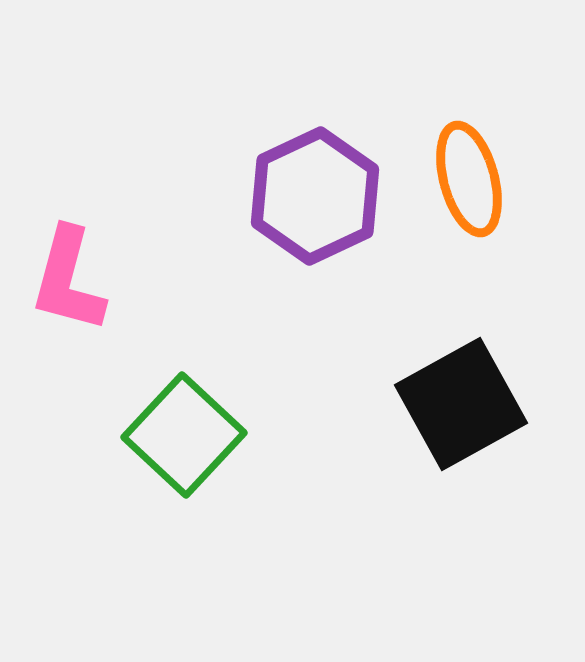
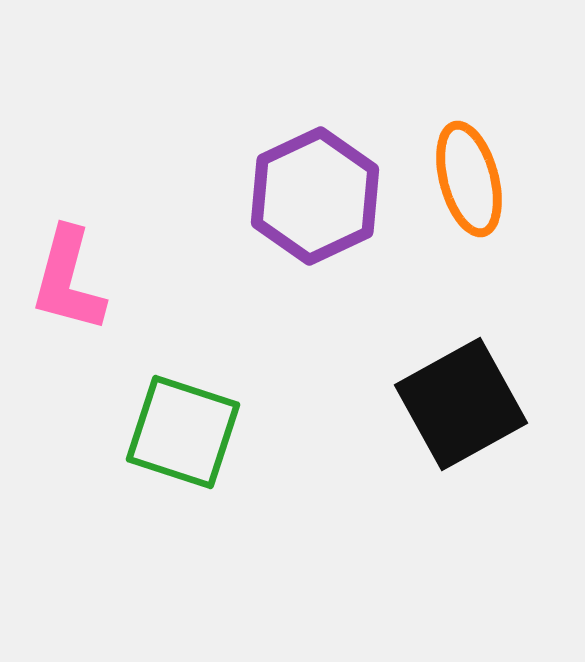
green square: moved 1 px left, 3 px up; rotated 25 degrees counterclockwise
